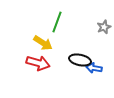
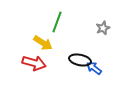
gray star: moved 1 px left, 1 px down
red arrow: moved 4 px left
blue arrow: rotated 28 degrees clockwise
